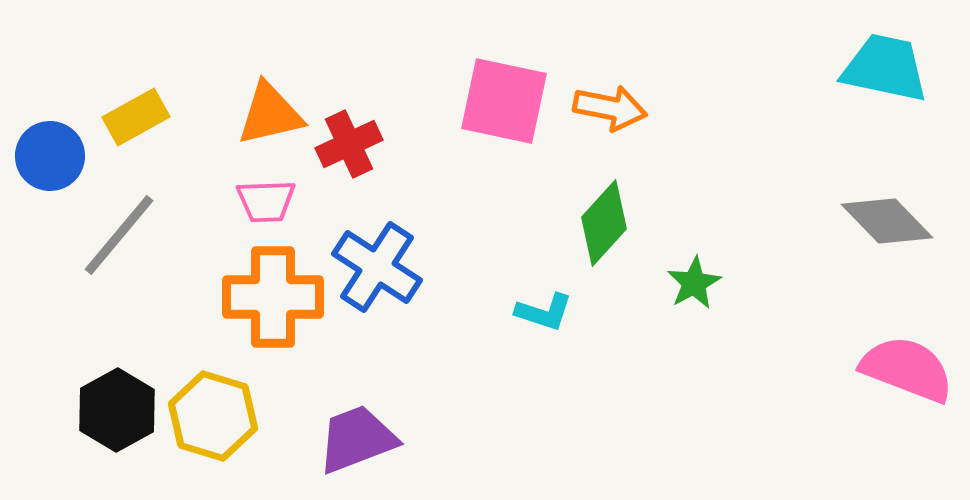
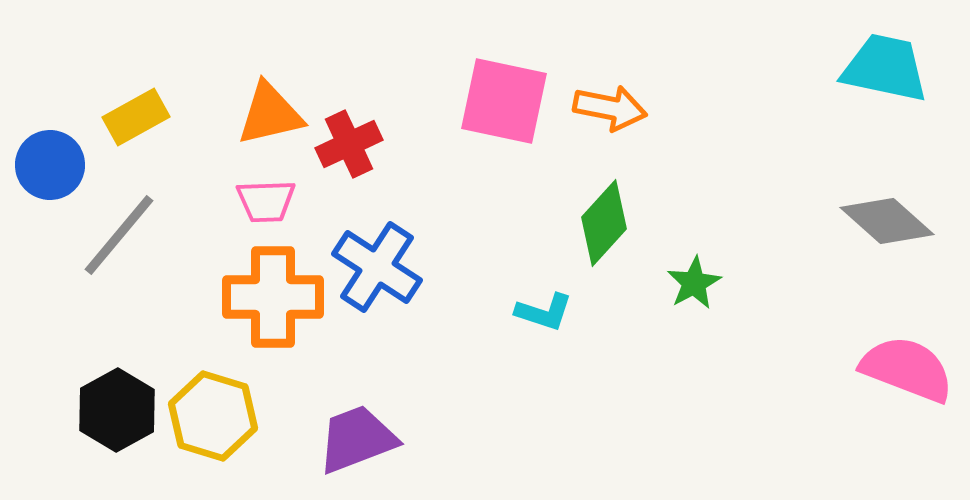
blue circle: moved 9 px down
gray diamond: rotated 4 degrees counterclockwise
